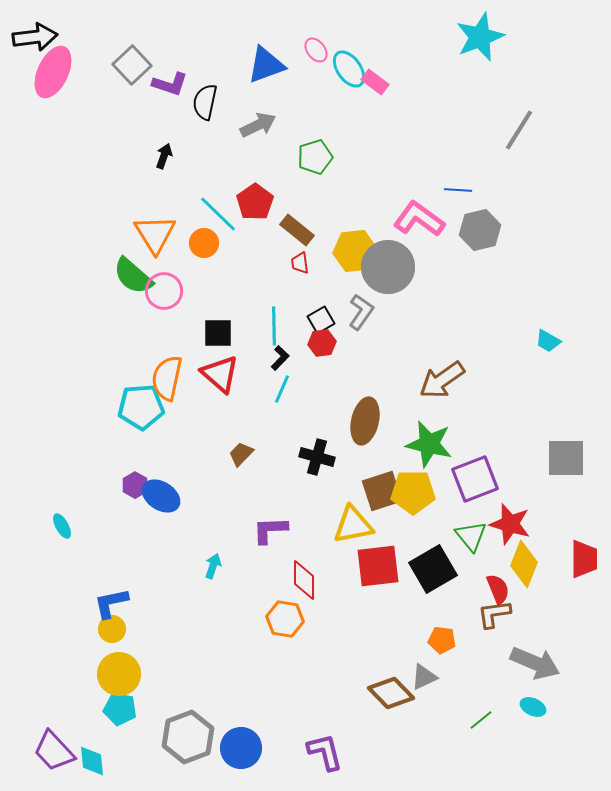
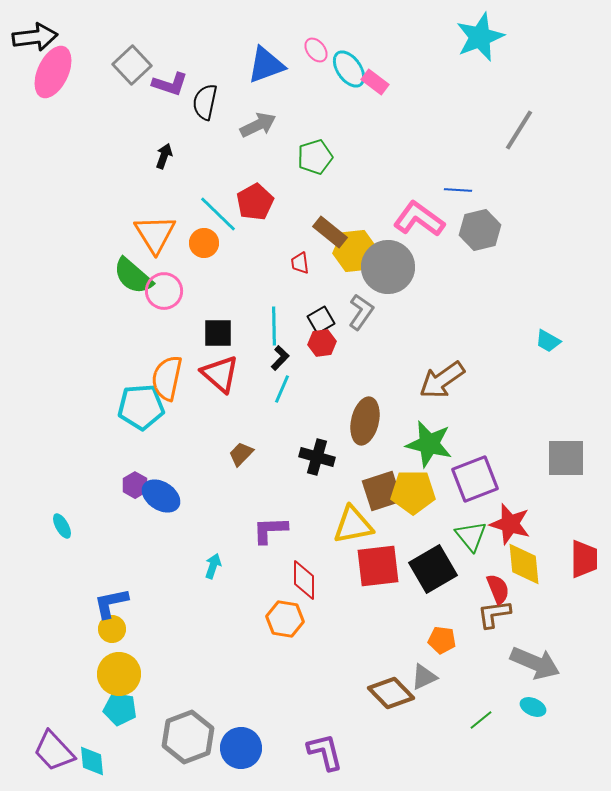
red pentagon at (255, 202): rotated 6 degrees clockwise
brown rectangle at (297, 230): moved 33 px right, 2 px down
yellow diamond at (524, 564): rotated 27 degrees counterclockwise
